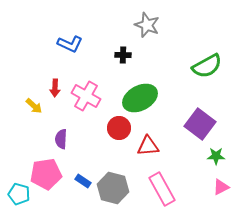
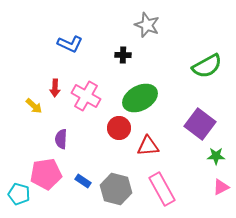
gray hexagon: moved 3 px right, 1 px down
